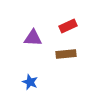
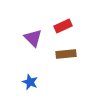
red rectangle: moved 5 px left
purple triangle: rotated 42 degrees clockwise
